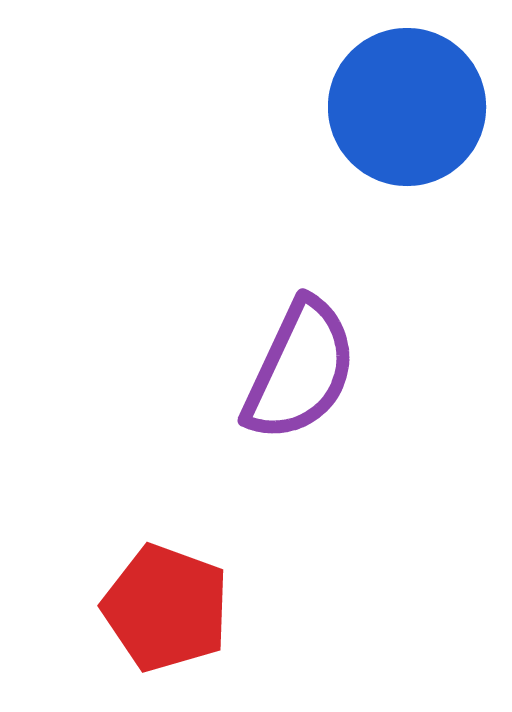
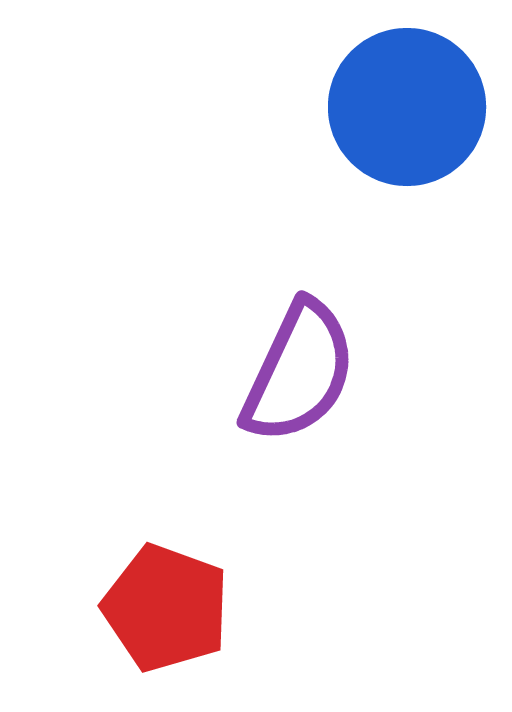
purple semicircle: moved 1 px left, 2 px down
